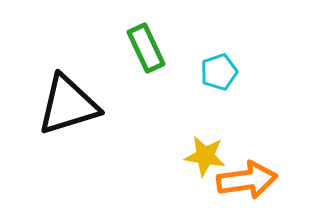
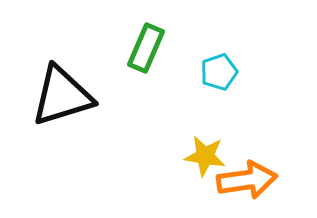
green rectangle: rotated 48 degrees clockwise
black triangle: moved 6 px left, 9 px up
